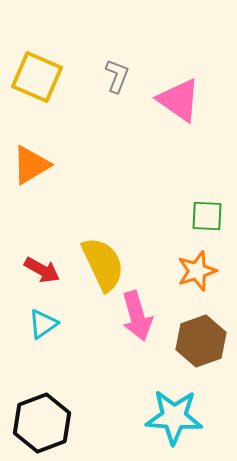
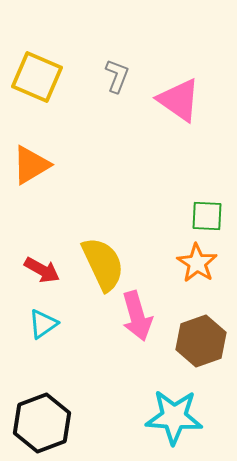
orange star: moved 8 px up; rotated 21 degrees counterclockwise
